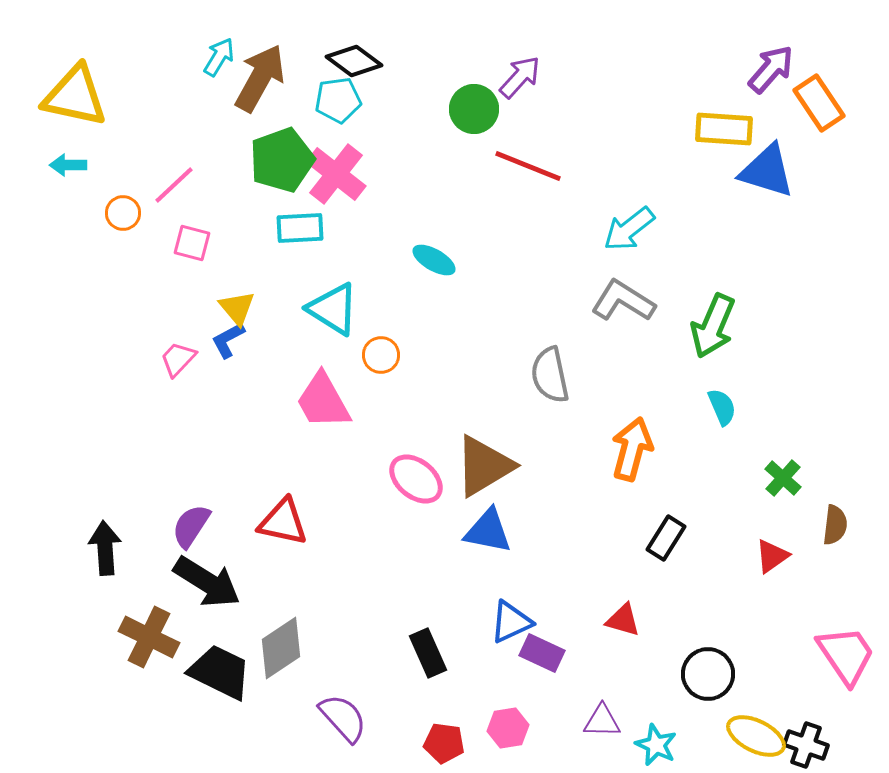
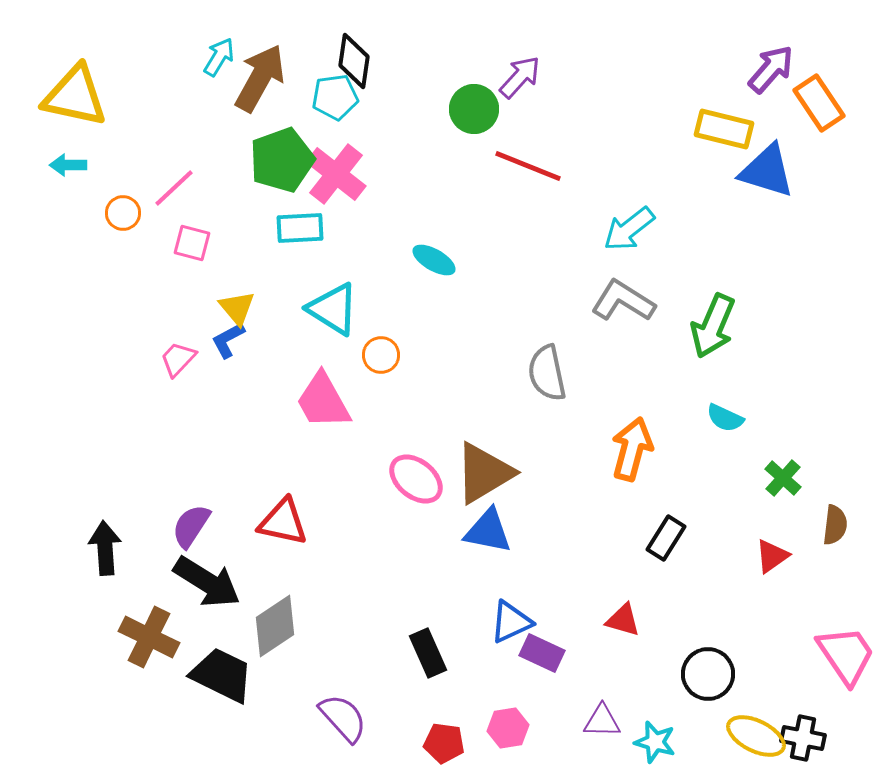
black diamond at (354, 61): rotated 62 degrees clockwise
cyan pentagon at (338, 100): moved 3 px left, 3 px up
yellow rectangle at (724, 129): rotated 10 degrees clockwise
pink line at (174, 185): moved 3 px down
gray semicircle at (550, 375): moved 3 px left, 2 px up
cyan semicircle at (722, 407): moved 3 px right, 11 px down; rotated 138 degrees clockwise
brown triangle at (484, 466): moved 7 px down
gray diamond at (281, 648): moved 6 px left, 22 px up
black trapezoid at (220, 672): moved 2 px right, 3 px down
cyan star at (656, 745): moved 1 px left, 3 px up; rotated 9 degrees counterclockwise
black cross at (806, 745): moved 3 px left, 7 px up; rotated 9 degrees counterclockwise
